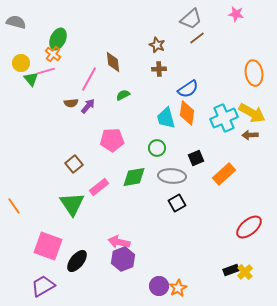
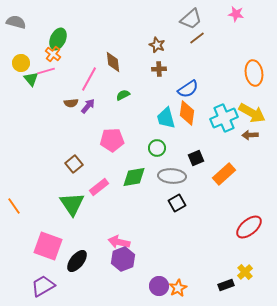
black rectangle at (231, 270): moved 5 px left, 15 px down
